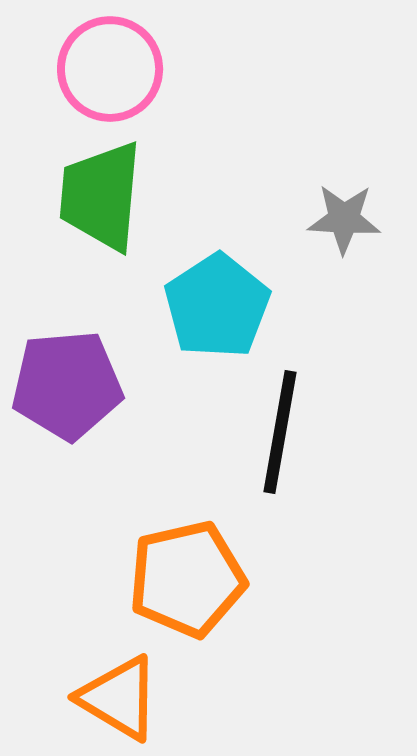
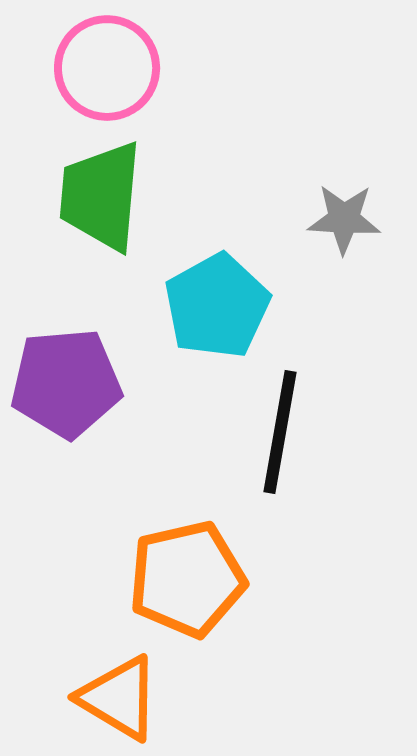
pink circle: moved 3 px left, 1 px up
cyan pentagon: rotated 4 degrees clockwise
purple pentagon: moved 1 px left, 2 px up
